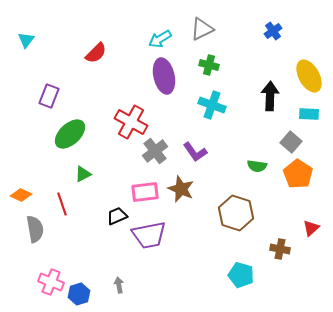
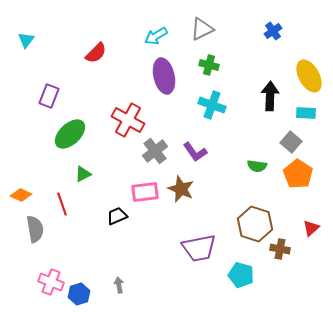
cyan arrow: moved 4 px left, 3 px up
cyan rectangle: moved 3 px left, 1 px up
red cross: moved 3 px left, 2 px up
brown hexagon: moved 19 px right, 11 px down
purple trapezoid: moved 50 px right, 13 px down
